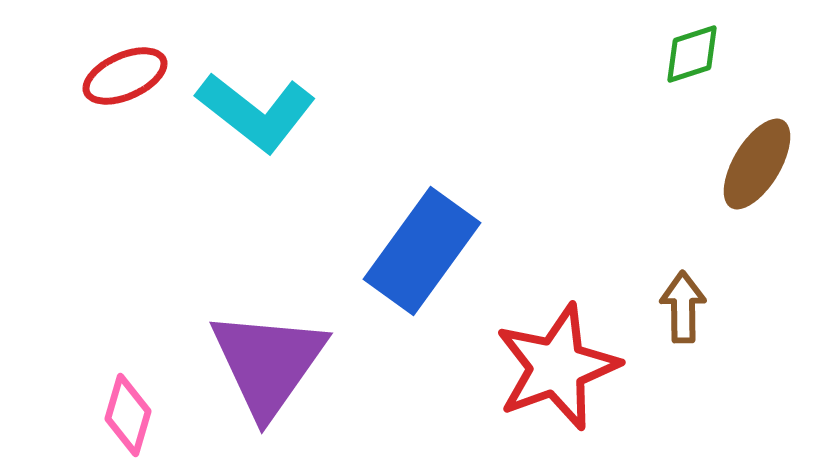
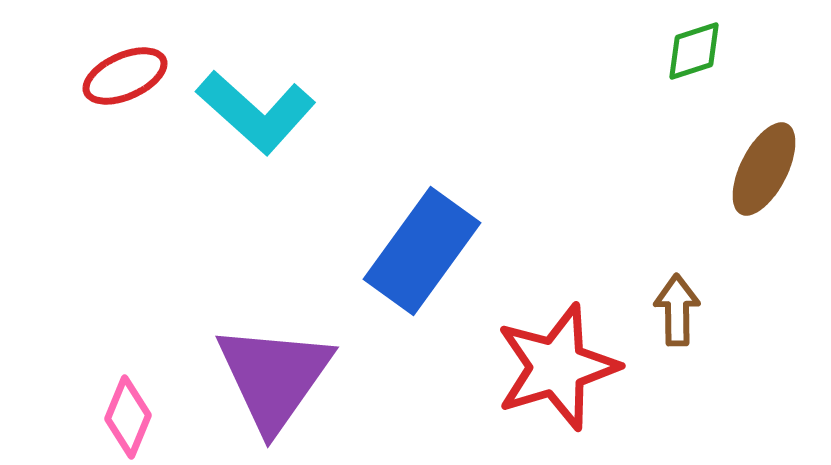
green diamond: moved 2 px right, 3 px up
cyan L-shape: rotated 4 degrees clockwise
brown ellipse: moved 7 px right, 5 px down; rotated 4 degrees counterclockwise
brown arrow: moved 6 px left, 3 px down
purple triangle: moved 6 px right, 14 px down
red star: rotated 3 degrees clockwise
pink diamond: moved 2 px down; rotated 6 degrees clockwise
